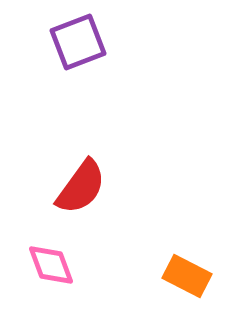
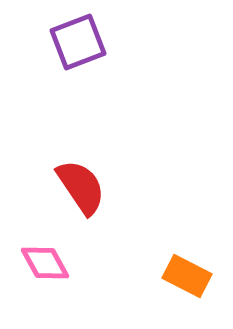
red semicircle: rotated 70 degrees counterclockwise
pink diamond: moved 6 px left, 2 px up; rotated 9 degrees counterclockwise
